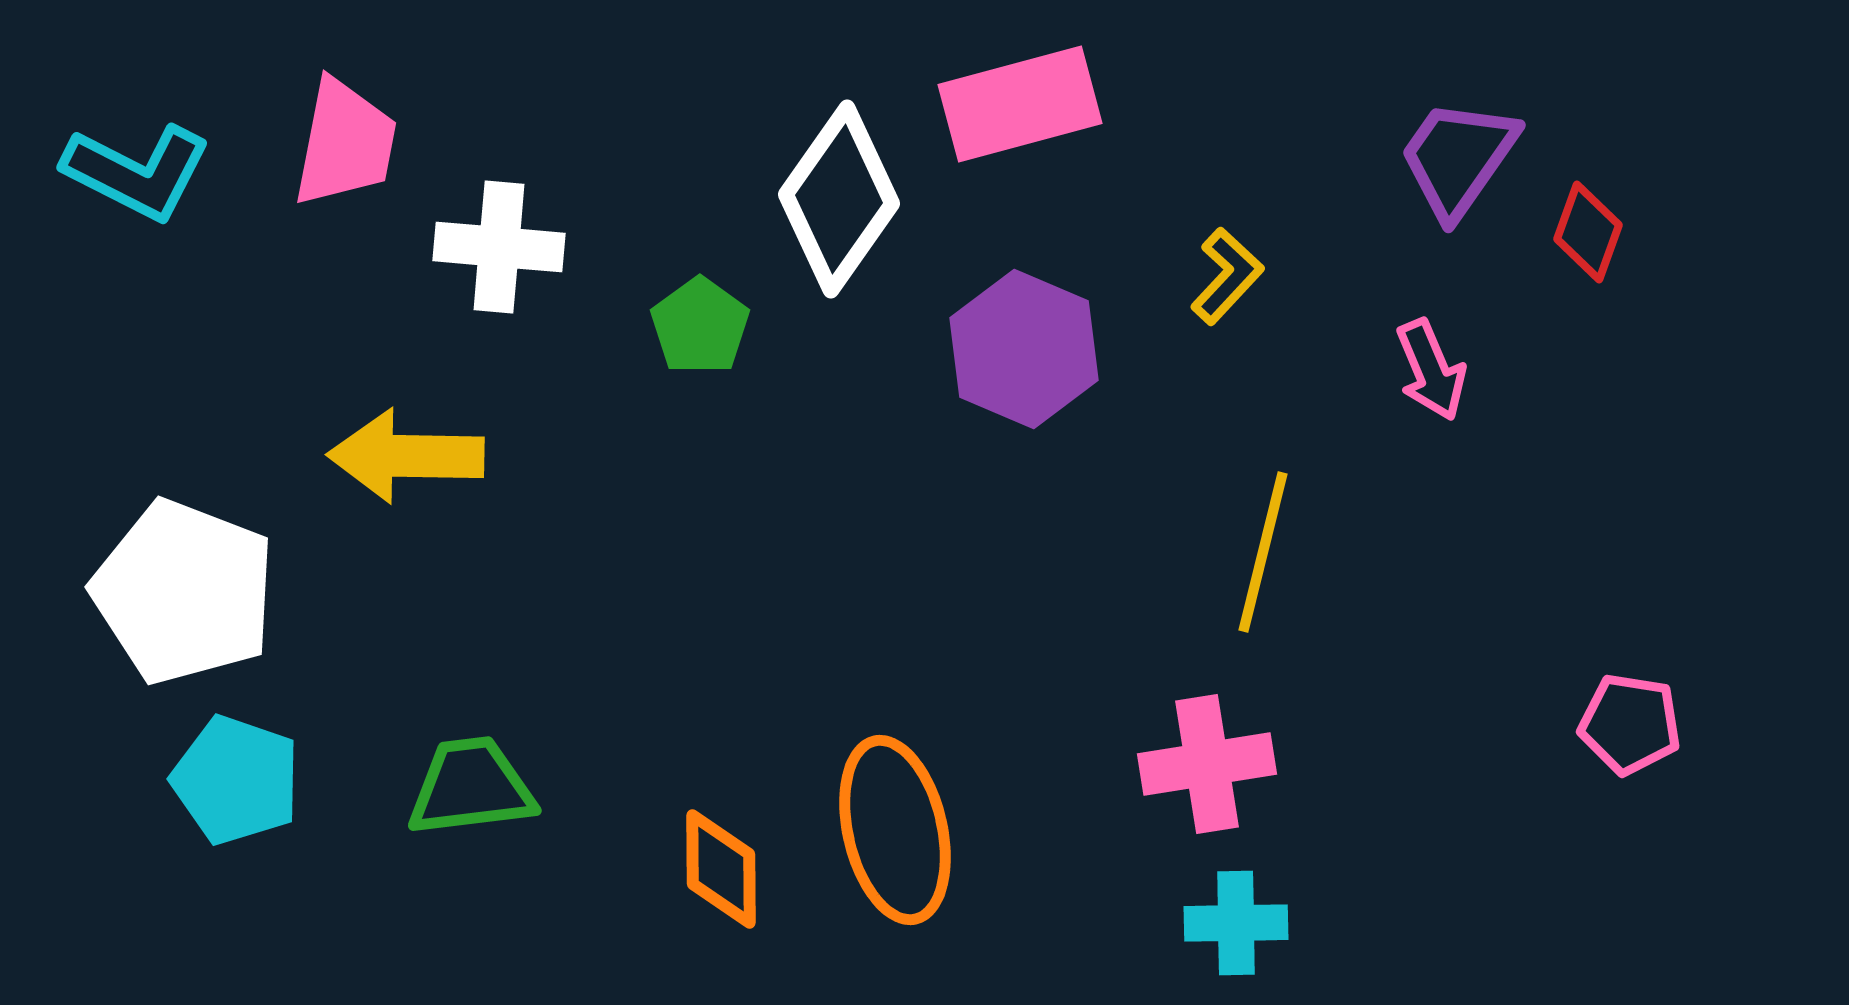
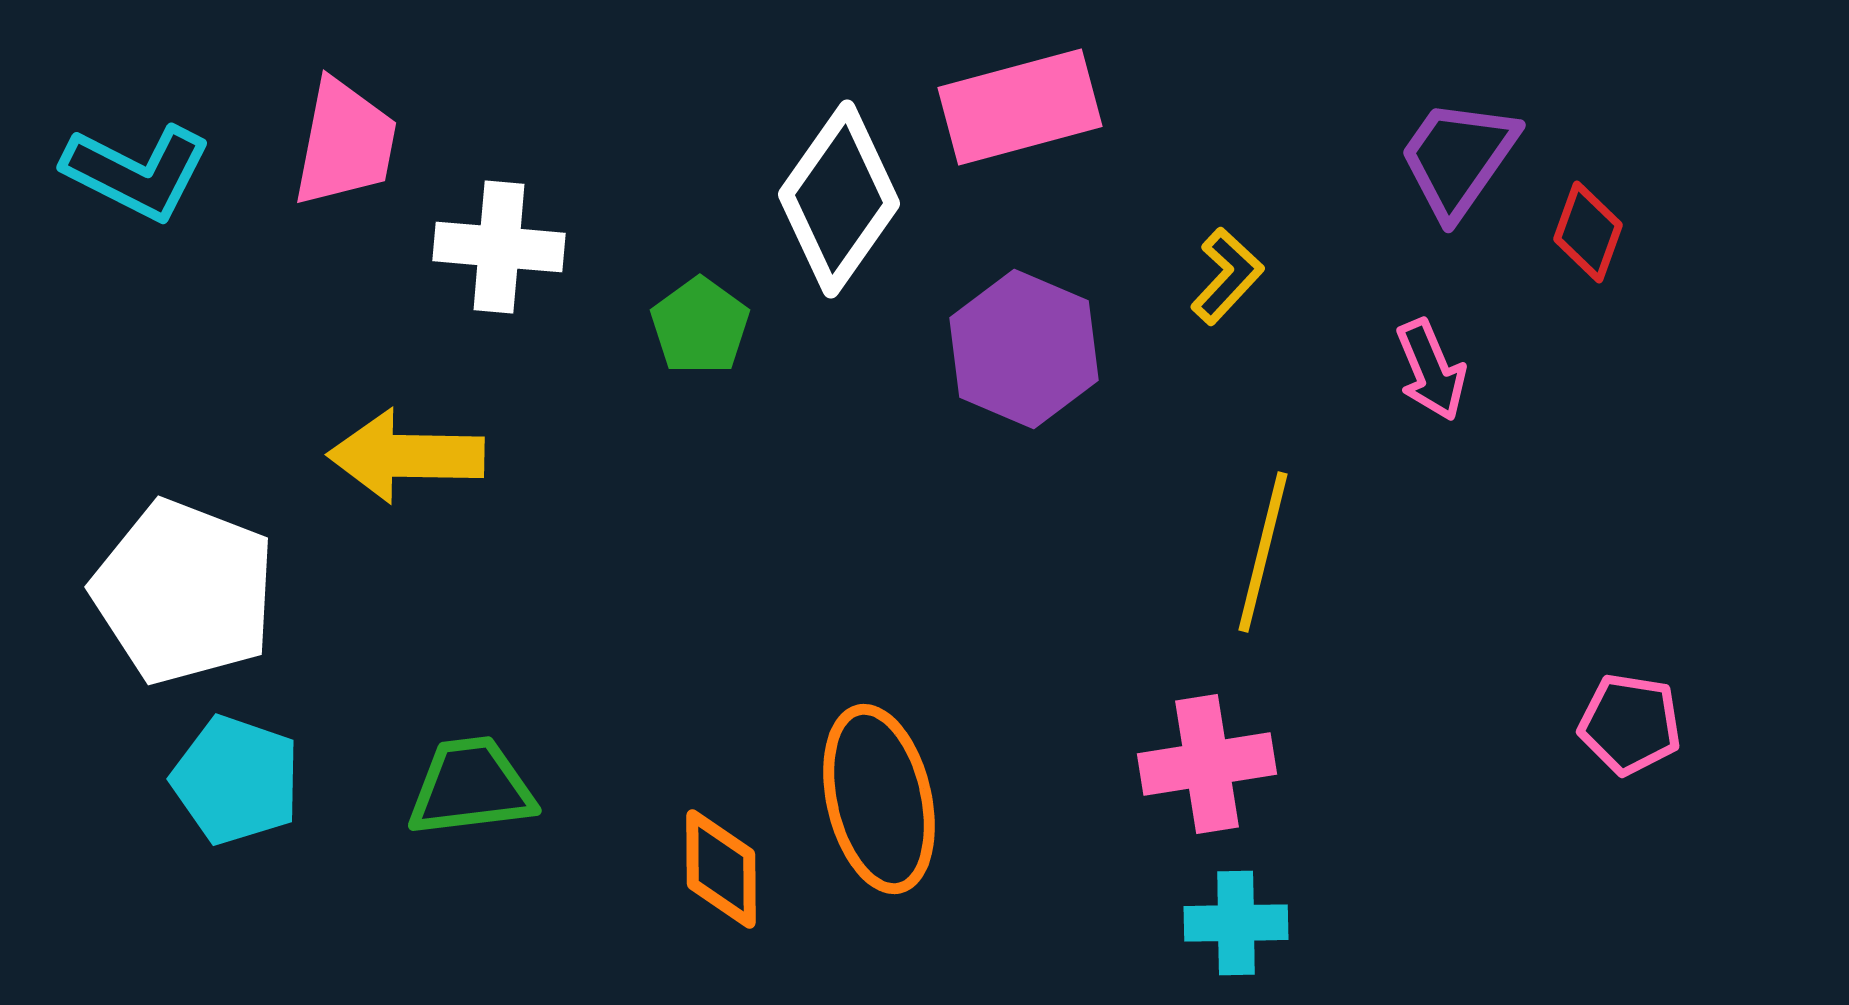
pink rectangle: moved 3 px down
orange ellipse: moved 16 px left, 31 px up
